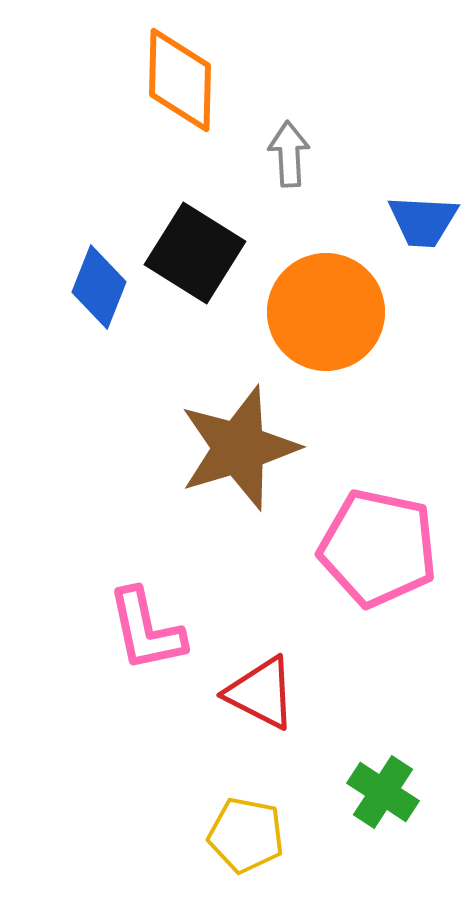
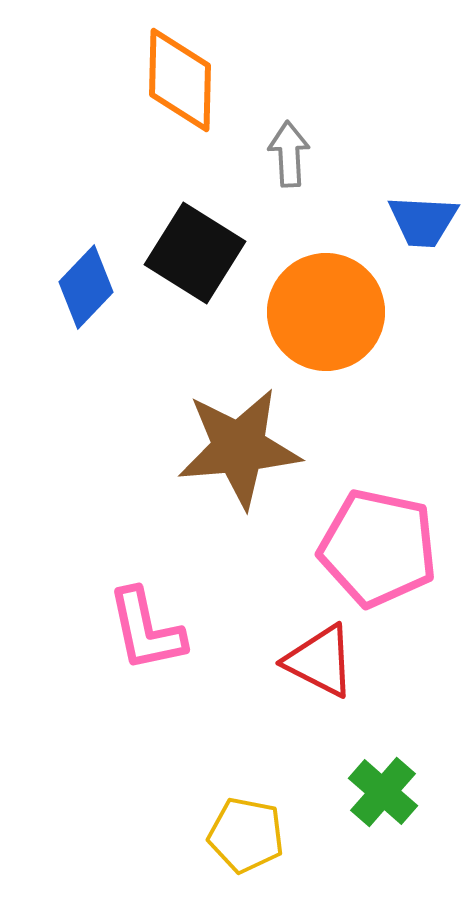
blue diamond: moved 13 px left; rotated 22 degrees clockwise
brown star: rotated 12 degrees clockwise
red triangle: moved 59 px right, 32 px up
green cross: rotated 8 degrees clockwise
